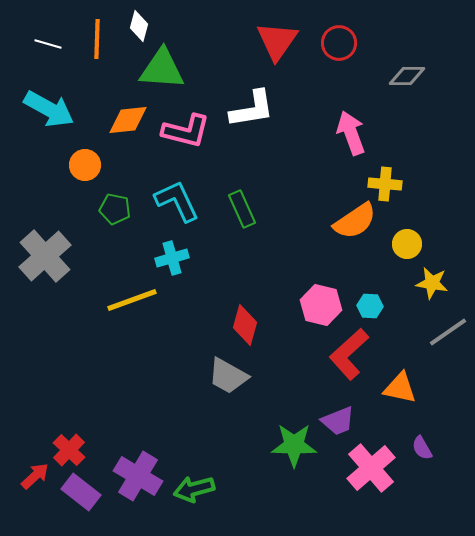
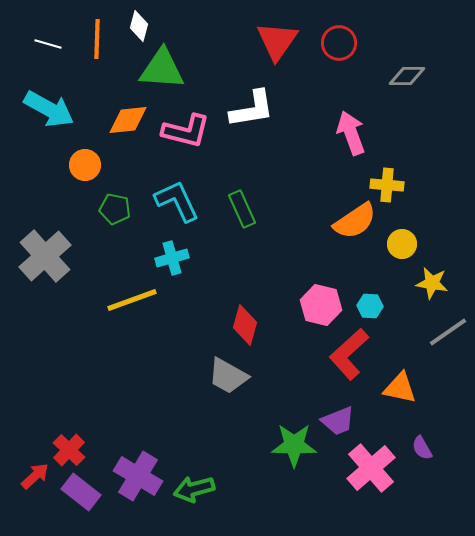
yellow cross: moved 2 px right, 1 px down
yellow circle: moved 5 px left
